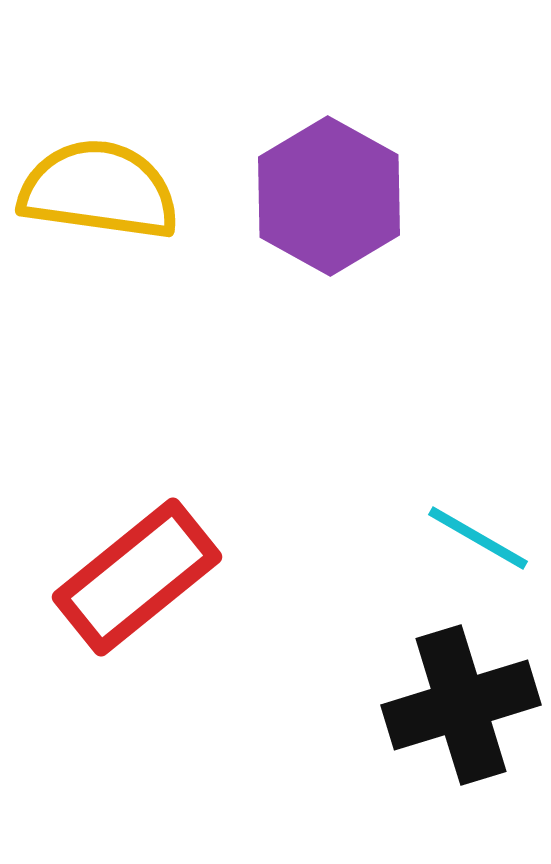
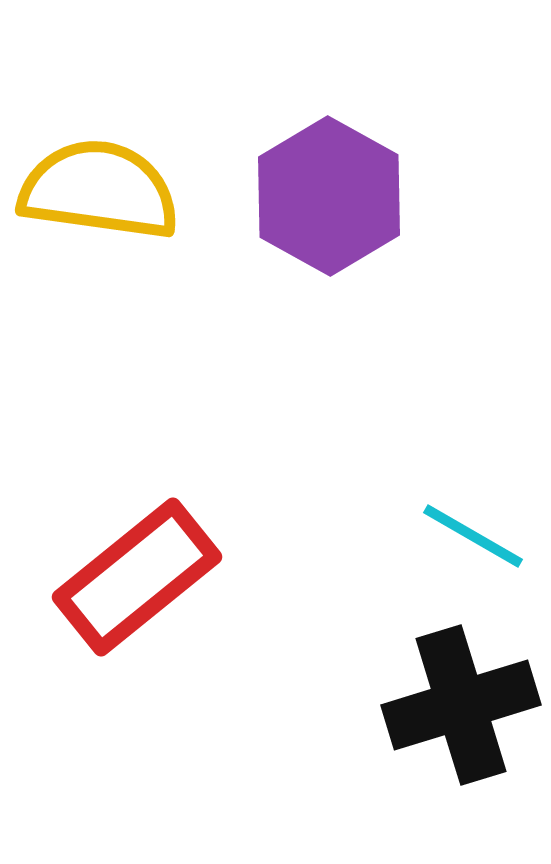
cyan line: moved 5 px left, 2 px up
